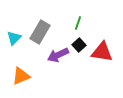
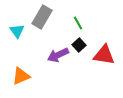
green line: rotated 48 degrees counterclockwise
gray rectangle: moved 2 px right, 15 px up
cyan triangle: moved 3 px right, 7 px up; rotated 21 degrees counterclockwise
red triangle: moved 2 px right, 3 px down
